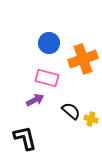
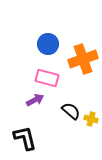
blue circle: moved 1 px left, 1 px down
